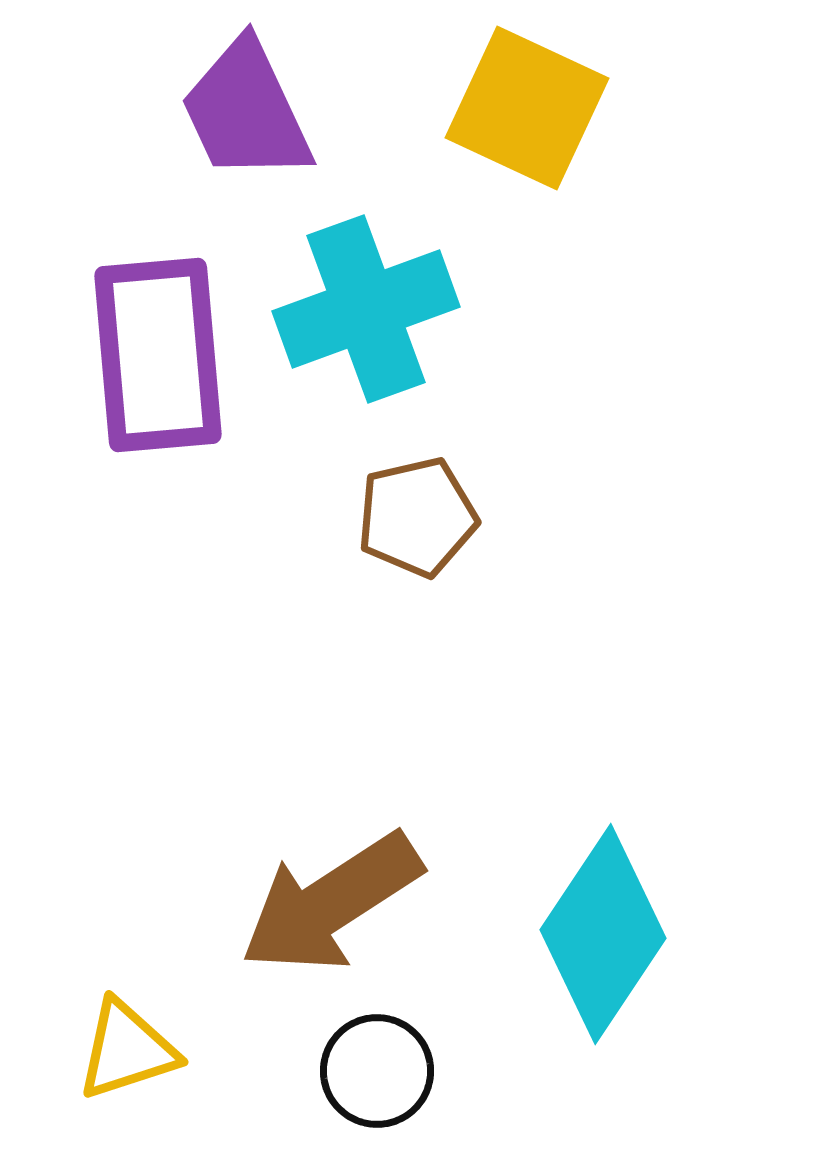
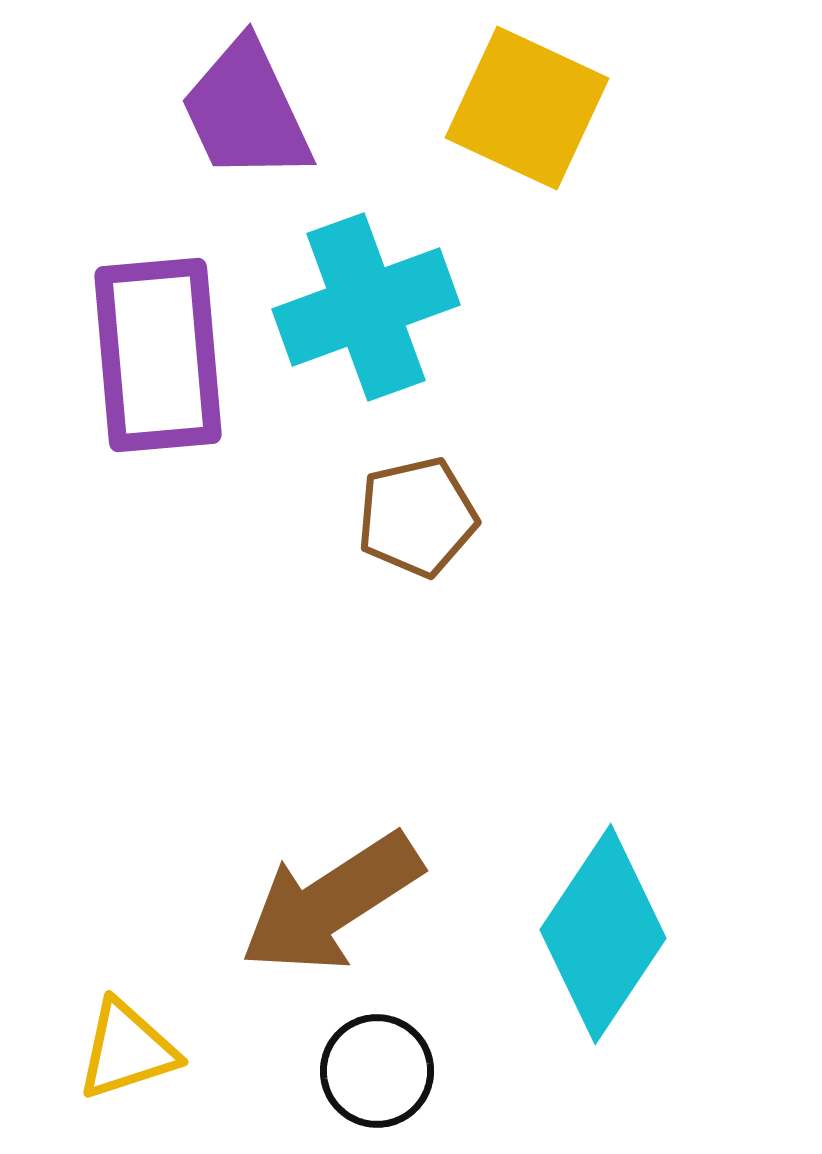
cyan cross: moved 2 px up
